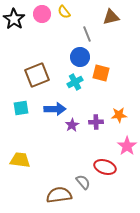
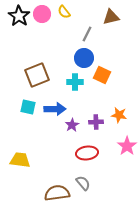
black star: moved 5 px right, 3 px up
gray line: rotated 49 degrees clockwise
blue circle: moved 4 px right, 1 px down
orange square: moved 1 px right, 2 px down; rotated 12 degrees clockwise
cyan cross: rotated 28 degrees clockwise
cyan square: moved 7 px right, 1 px up; rotated 21 degrees clockwise
orange star: rotated 14 degrees clockwise
red ellipse: moved 18 px left, 14 px up; rotated 25 degrees counterclockwise
gray semicircle: moved 1 px down
brown semicircle: moved 2 px left, 2 px up
